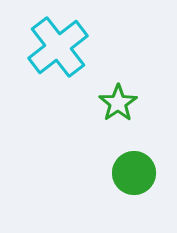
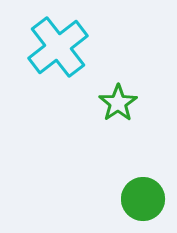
green circle: moved 9 px right, 26 px down
